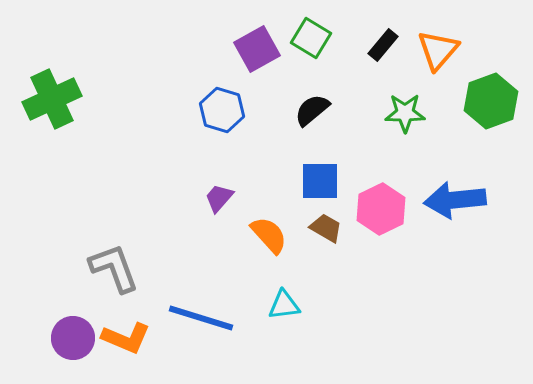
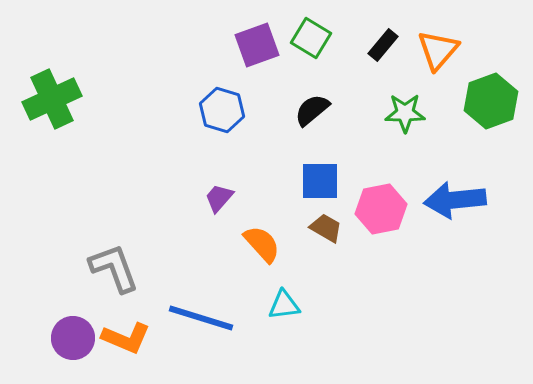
purple square: moved 4 px up; rotated 9 degrees clockwise
pink hexagon: rotated 15 degrees clockwise
orange semicircle: moved 7 px left, 9 px down
